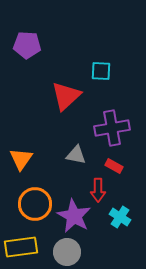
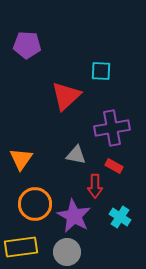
red arrow: moved 3 px left, 4 px up
